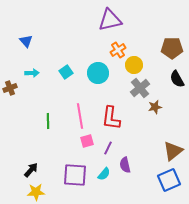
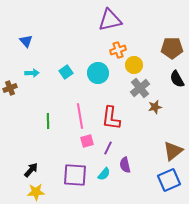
orange cross: rotated 14 degrees clockwise
